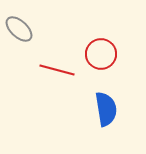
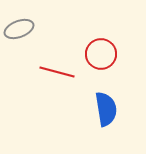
gray ellipse: rotated 64 degrees counterclockwise
red line: moved 2 px down
